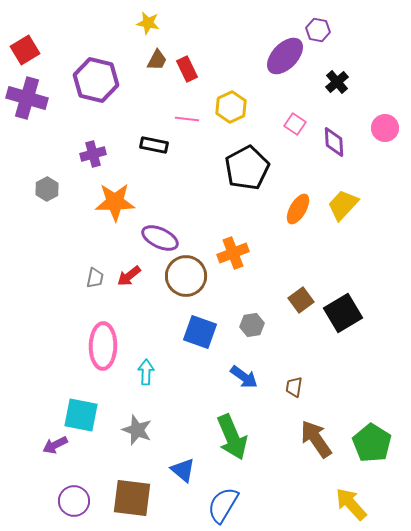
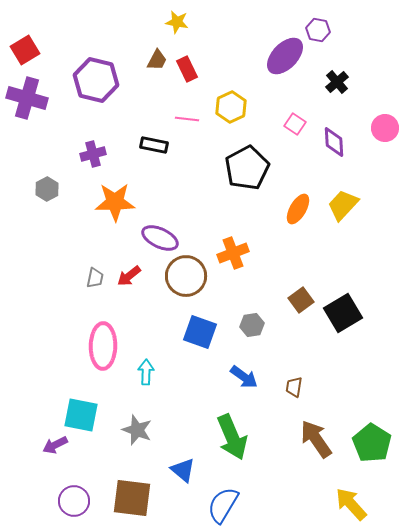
yellow star at (148, 23): moved 29 px right, 1 px up
